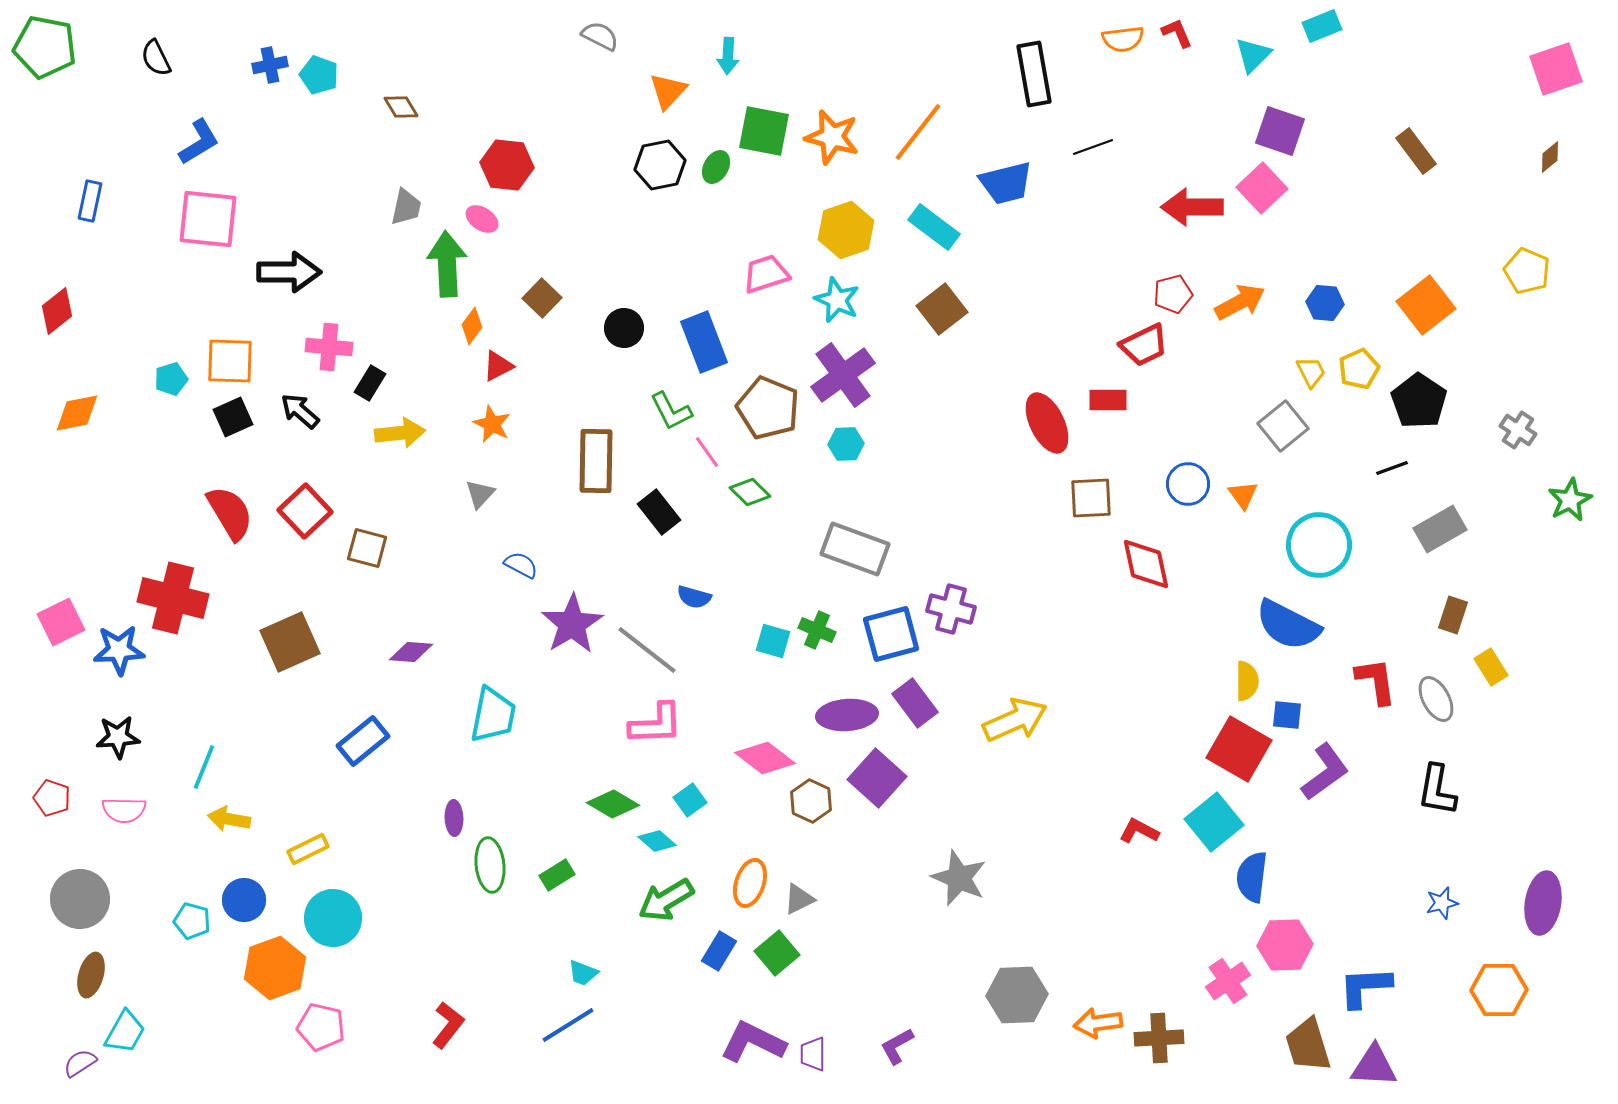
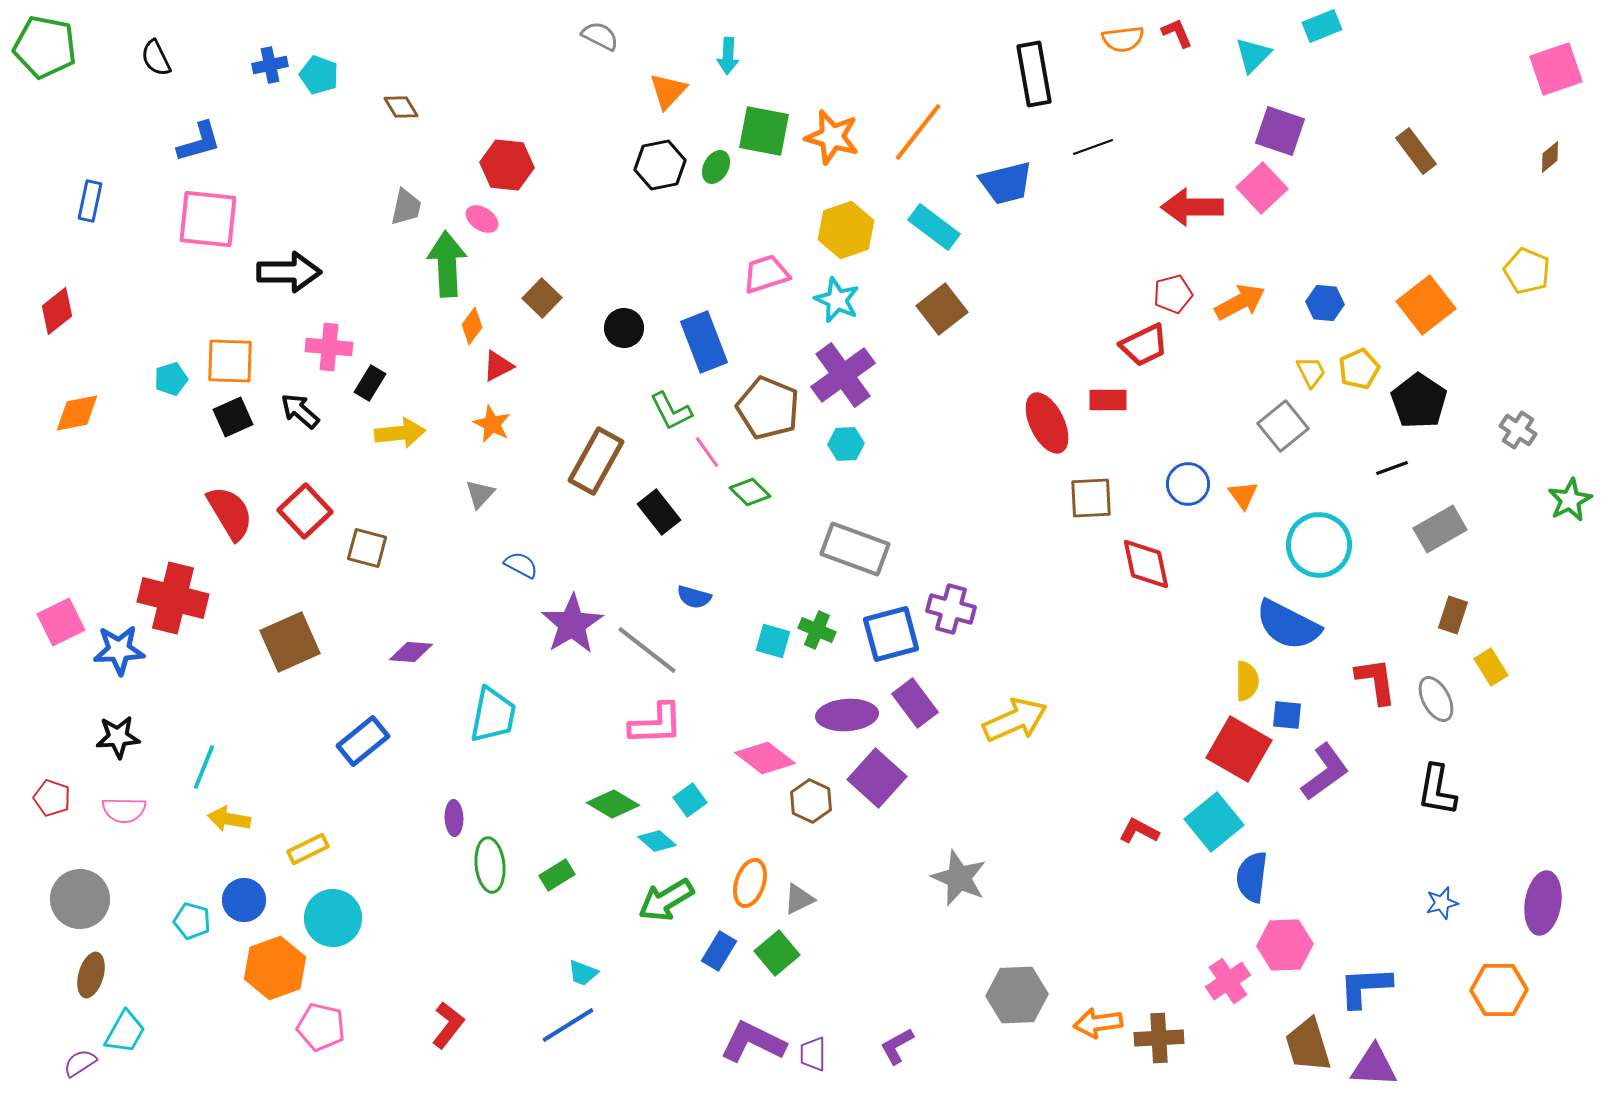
blue L-shape at (199, 142): rotated 15 degrees clockwise
brown rectangle at (596, 461): rotated 28 degrees clockwise
